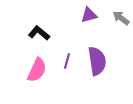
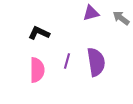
purple triangle: moved 2 px right, 2 px up
black L-shape: rotated 15 degrees counterclockwise
purple semicircle: moved 1 px left, 1 px down
pink semicircle: rotated 25 degrees counterclockwise
